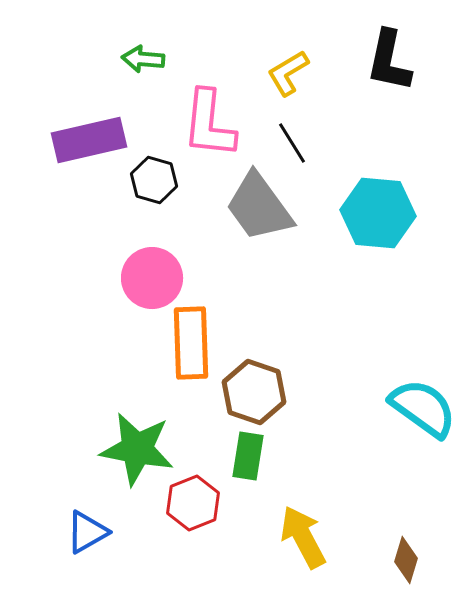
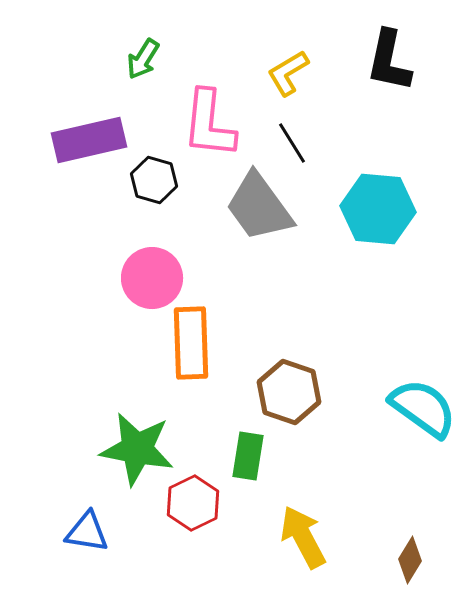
green arrow: rotated 63 degrees counterclockwise
cyan hexagon: moved 4 px up
brown hexagon: moved 35 px right
red hexagon: rotated 4 degrees counterclockwise
blue triangle: rotated 39 degrees clockwise
brown diamond: moved 4 px right; rotated 15 degrees clockwise
